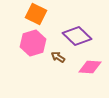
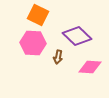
orange square: moved 2 px right, 1 px down
pink hexagon: rotated 20 degrees clockwise
brown arrow: rotated 112 degrees counterclockwise
